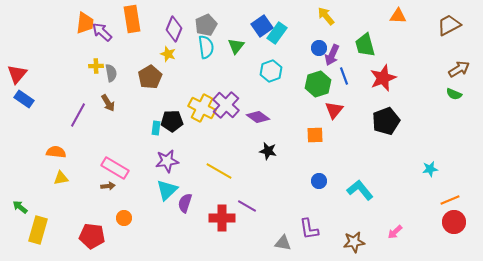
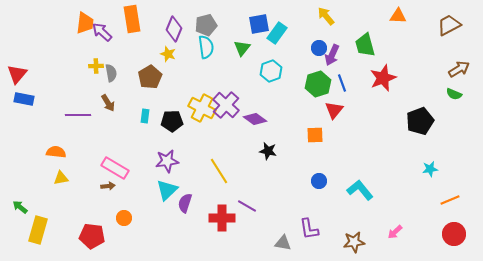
gray pentagon at (206, 25): rotated 10 degrees clockwise
blue square at (262, 26): moved 3 px left, 2 px up; rotated 25 degrees clockwise
green triangle at (236, 46): moved 6 px right, 2 px down
blue line at (344, 76): moved 2 px left, 7 px down
blue rectangle at (24, 99): rotated 24 degrees counterclockwise
purple line at (78, 115): rotated 60 degrees clockwise
purple diamond at (258, 117): moved 3 px left, 2 px down
black pentagon at (386, 121): moved 34 px right
cyan rectangle at (156, 128): moved 11 px left, 12 px up
yellow line at (219, 171): rotated 28 degrees clockwise
red circle at (454, 222): moved 12 px down
